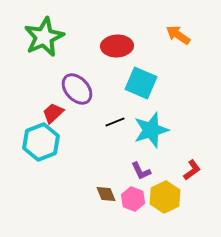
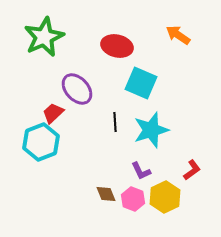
red ellipse: rotated 16 degrees clockwise
black line: rotated 72 degrees counterclockwise
